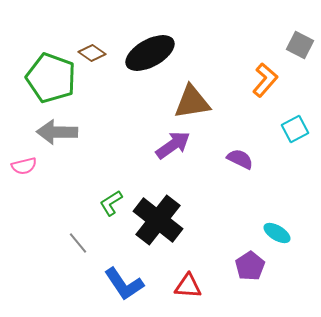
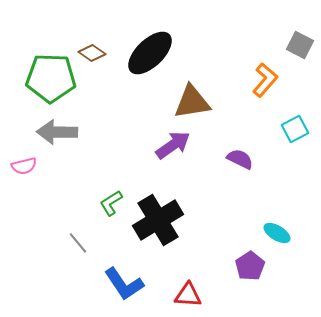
black ellipse: rotated 15 degrees counterclockwise
green pentagon: rotated 18 degrees counterclockwise
black cross: rotated 21 degrees clockwise
red triangle: moved 9 px down
